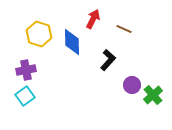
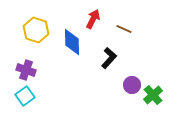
yellow hexagon: moved 3 px left, 4 px up
black L-shape: moved 1 px right, 2 px up
purple cross: rotated 30 degrees clockwise
